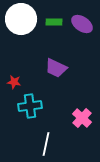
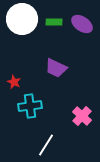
white circle: moved 1 px right
red star: rotated 16 degrees clockwise
pink cross: moved 2 px up
white line: moved 1 px down; rotated 20 degrees clockwise
